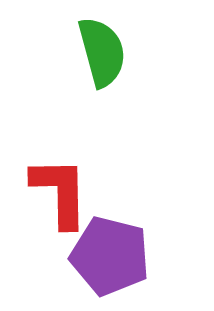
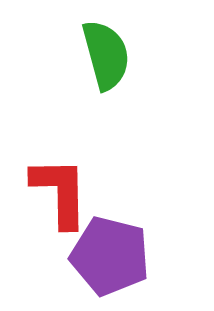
green semicircle: moved 4 px right, 3 px down
